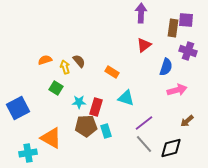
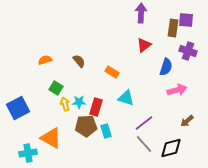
yellow arrow: moved 37 px down
